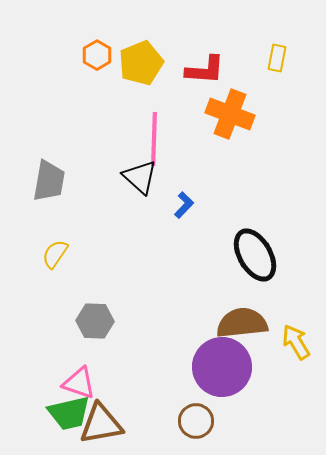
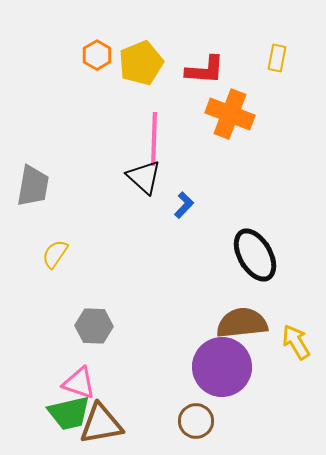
black triangle: moved 4 px right
gray trapezoid: moved 16 px left, 5 px down
gray hexagon: moved 1 px left, 5 px down
